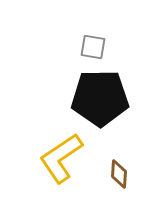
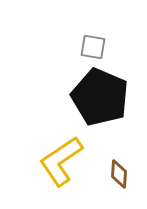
black pentagon: moved 1 px up; rotated 24 degrees clockwise
yellow L-shape: moved 3 px down
